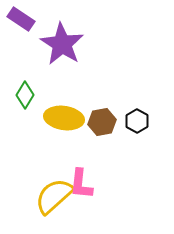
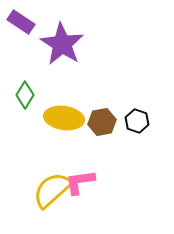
purple rectangle: moved 3 px down
black hexagon: rotated 10 degrees counterclockwise
pink L-shape: moved 1 px left, 2 px up; rotated 76 degrees clockwise
yellow semicircle: moved 2 px left, 6 px up
